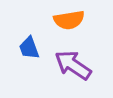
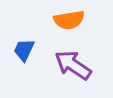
blue trapezoid: moved 5 px left, 2 px down; rotated 45 degrees clockwise
